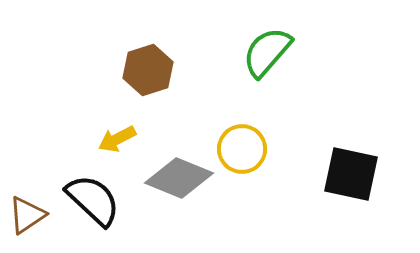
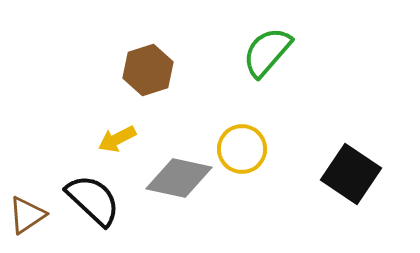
black square: rotated 22 degrees clockwise
gray diamond: rotated 10 degrees counterclockwise
